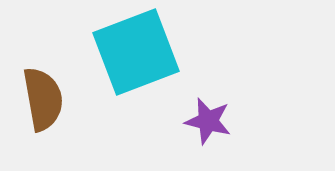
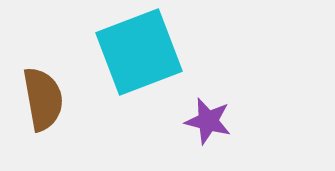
cyan square: moved 3 px right
